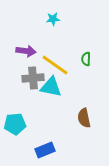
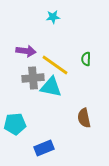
cyan star: moved 2 px up
blue rectangle: moved 1 px left, 2 px up
